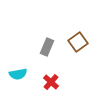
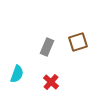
brown square: rotated 18 degrees clockwise
cyan semicircle: moved 1 px left; rotated 60 degrees counterclockwise
